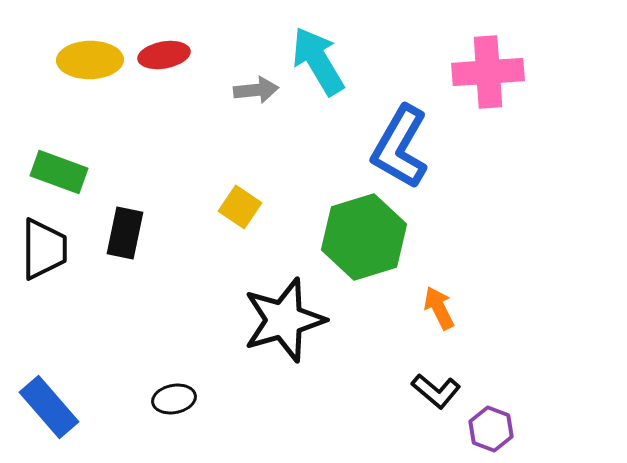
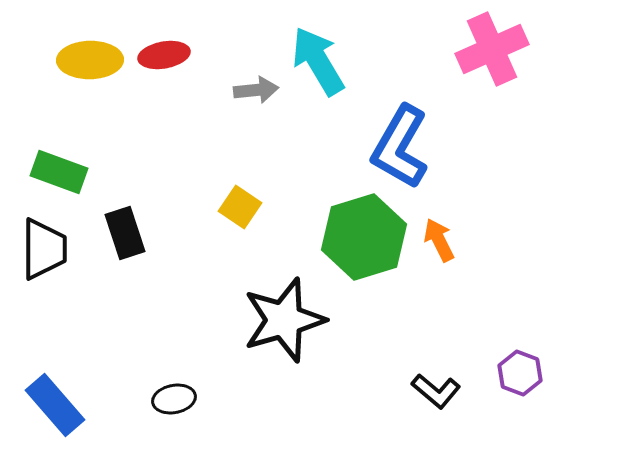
pink cross: moved 4 px right, 23 px up; rotated 20 degrees counterclockwise
black rectangle: rotated 30 degrees counterclockwise
orange arrow: moved 68 px up
blue rectangle: moved 6 px right, 2 px up
purple hexagon: moved 29 px right, 56 px up
